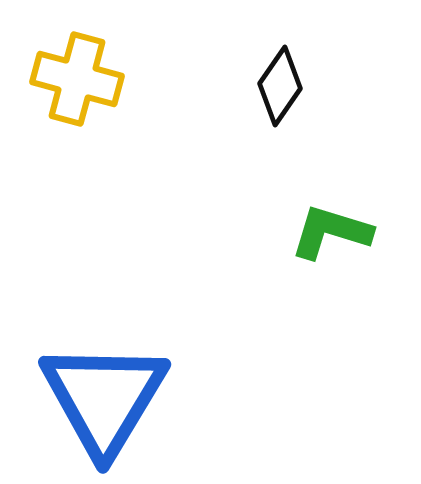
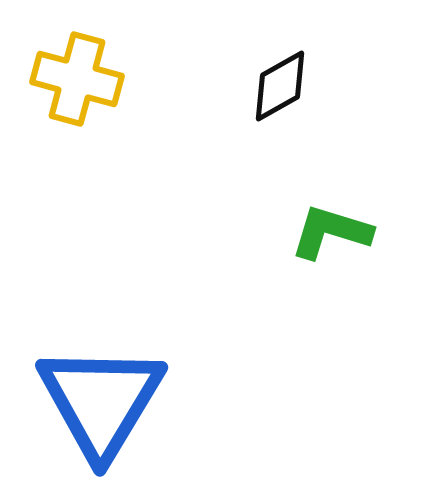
black diamond: rotated 26 degrees clockwise
blue triangle: moved 3 px left, 3 px down
